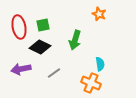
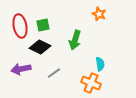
red ellipse: moved 1 px right, 1 px up
